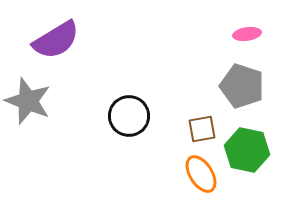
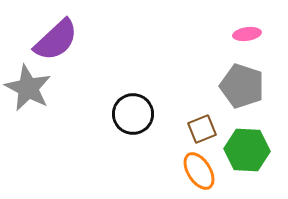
purple semicircle: rotated 12 degrees counterclockwise
gray star: moved 13 px up; rotated 6 degrees clockwise
black circle: moved 4 px right, 2 px up
brown square: rotated 12 degrees counterclockwise
green hexagon: rotated 9 degrees counterclockwise
orange ellipse: moved 2 px left, 3 px up
